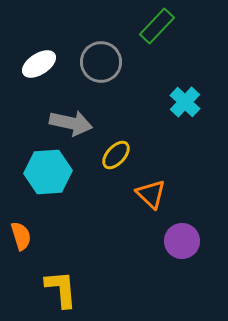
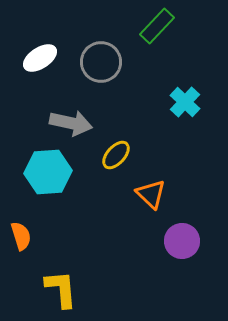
white ellipse: moved 1 px right, 6 px up
